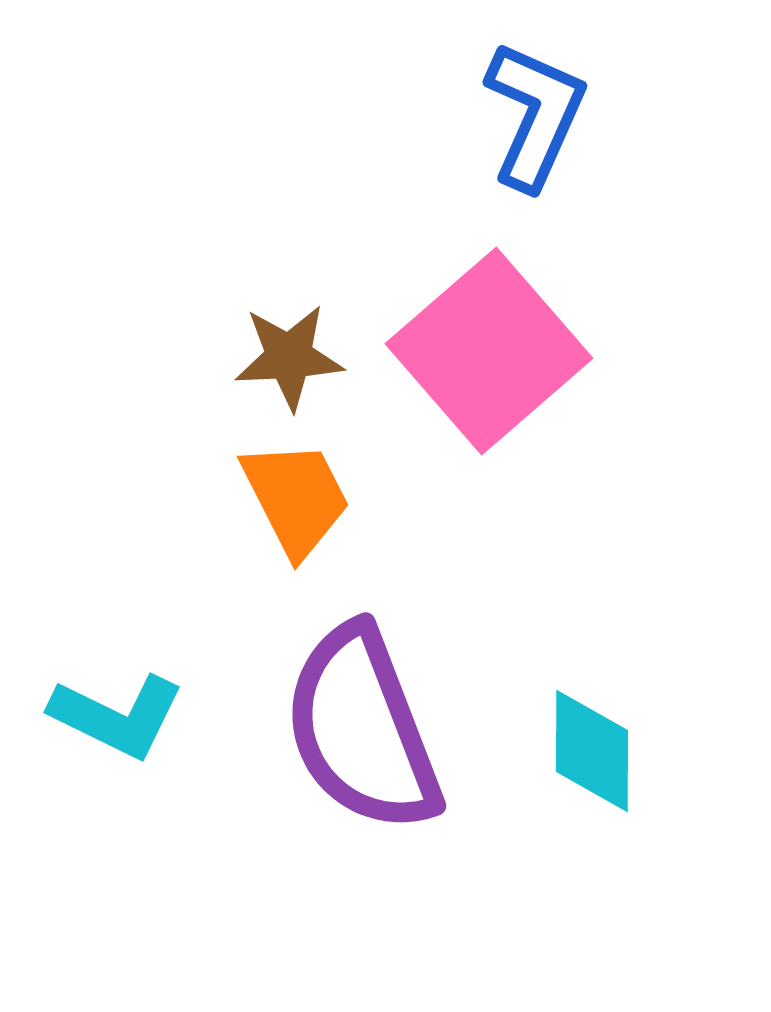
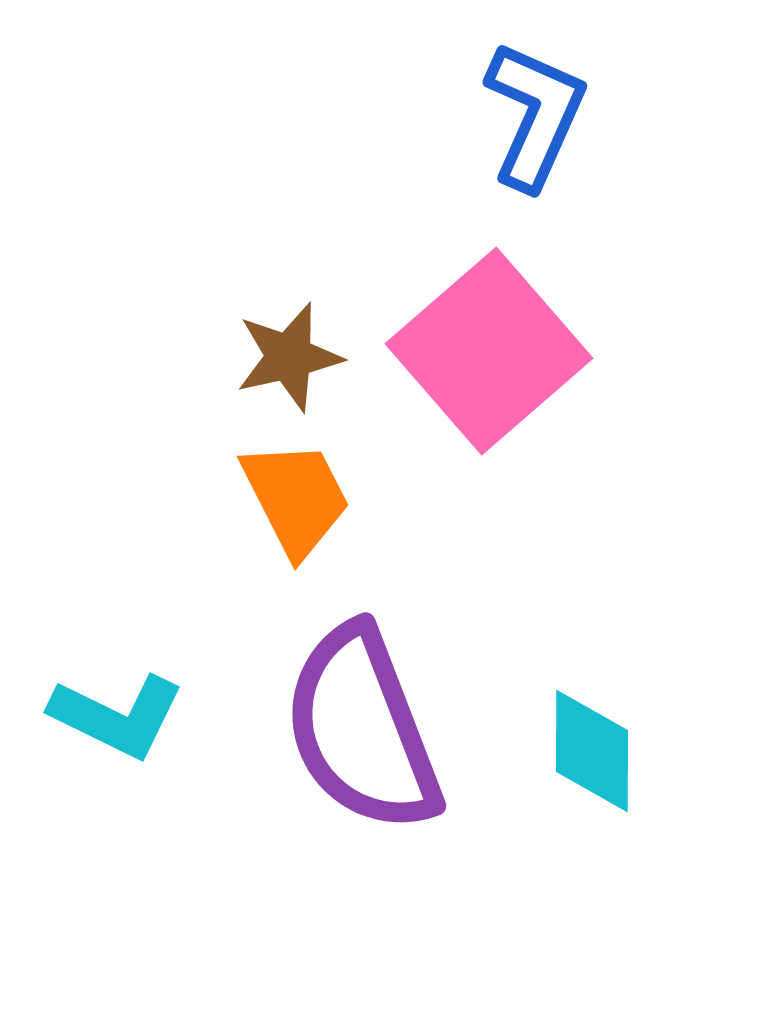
brown star: rotated 10 degrees counterclockwise
